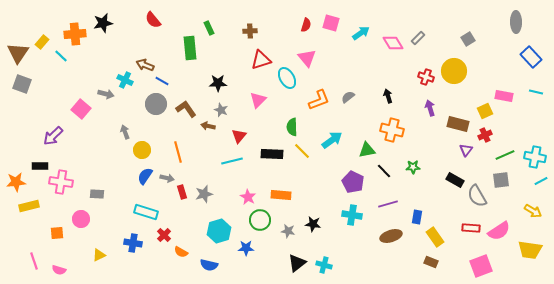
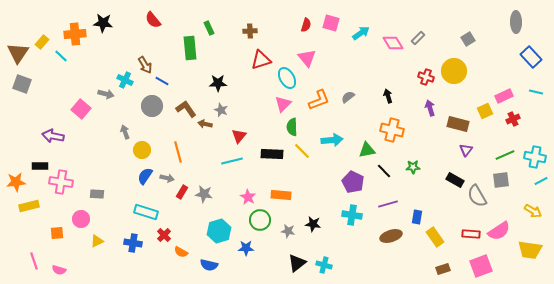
black star at (103, 23): rotated 18 degrees clockwise
brown arrow at (145, 65): rotated 144 degrees counterclockwise
pink rectangle at (504, 96): rotated 36 degrees counterclockwise
pink triangle at (258, 100): moved 25 px right, 4 px down
gray circle at (156, 104): moved 4 px left, 2 px down
brown arrow at (208, 126): moved 3 px left, 2 px up
red cross at (485, 135): moved 28 px right, 16 px up
purple arrow at (53, 136): rotated 55 degrees clockwise
cyan arrow at (332, 140): rotated 30 degrees clockwise
red rectangle at (182, 192): rotated 48 degrees clockwise
gray star at (204, 194): rotated 24 degrees clockwise
red rectangle at (471, 228): moved 6 px down
yellow triangle at (99, 255): moved 2 px left, 14 px up
brown rectangle at (431, 262): moved 12 px right, 7 px down; rotated 40 degrees counterclockwise
